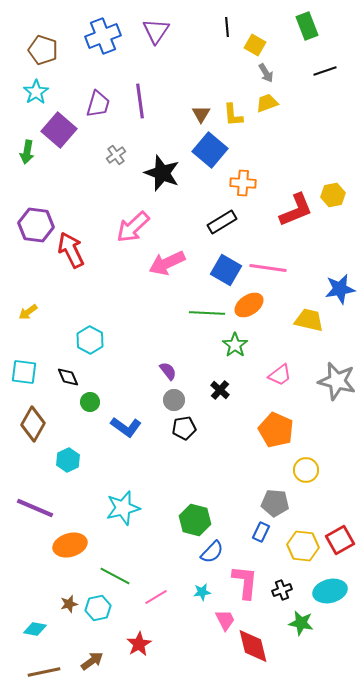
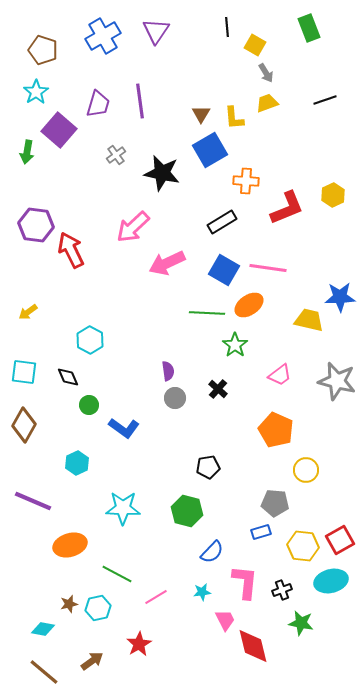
green rectangle at (307, 26): moved 2 px right, 2 px down
blue cross at (103, 36): rotated 8 degrees counterclockwise
black line at (325, 71): moved 29 px down
yellow L-shape at (233, 115): moved 1 px right, 3 px down
blue square at (210, 150): rotated 20 degrees clockwise
black star at (162, 173): rotated 9 degrees counterclockwise
orange cross at (243, 183): moved 3 px right, 2 px up
yellow hexagon at (333, 195): rotated 15 degrees counterclockwise
red L-shape at (296, 210): moved 9 px left, 2 px up
blue square at (226, 270): moved 2 px left
blue star at (340, 289): moved 8 px down; rotated 8 degrees clockwise
purple semicircle at (168, 371): rotated 30 degrees clockwise
black cross at (220, 390): moved 2 px left, 1 px up
gray circle at (174, 400): moved 1 px right, 2 px up
green circle at (90, 402): moved 1 px left, 3 px down
brown diamond at (33, 424): moved 9 px left, 1 px down
blue L-shape at (126, 427): moved 2 px left, 1 px down
black pentagon at (184, 428): moved 24 px right, 39 px down
cyan hexagon at (68, 460): moved 9 px right, 3 px down
purple line at (35, 508): moved 2 px left, 7 px up
cyan star at (123, 508): rotated 16 degrees clockwise
green hexagon at (195, 520): moved 8 px left, 9 px up
blue rectangle at (261, 532): rotated 48 degrees clockwise
green line at (115, 576): moved 2 px right, 2 px up
cyan ellipse at (330, 591): moved 1 px right, 10 px up
cyan diamond at (35, 629): moved 8 px right
brown line at (44, 672): rotated 52 degrees clockwise
